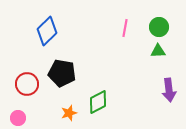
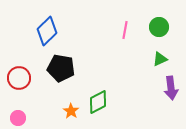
pink line: moved 2 px down
green triangle: moved 2 px right, 8 px down; rotated 21 degrees counterclockwise
black pentagon: moved 1 px left, 5 px up
red circle: moved 8 px left, 6 px up
purple arrow: moved 2 px right, 2 px up
orange star: moved 2 px right, 2 px up; rotated 21 degrees counterclockwise
